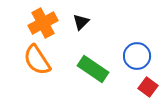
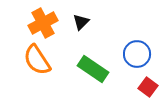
blue circle: moved 2 px up
